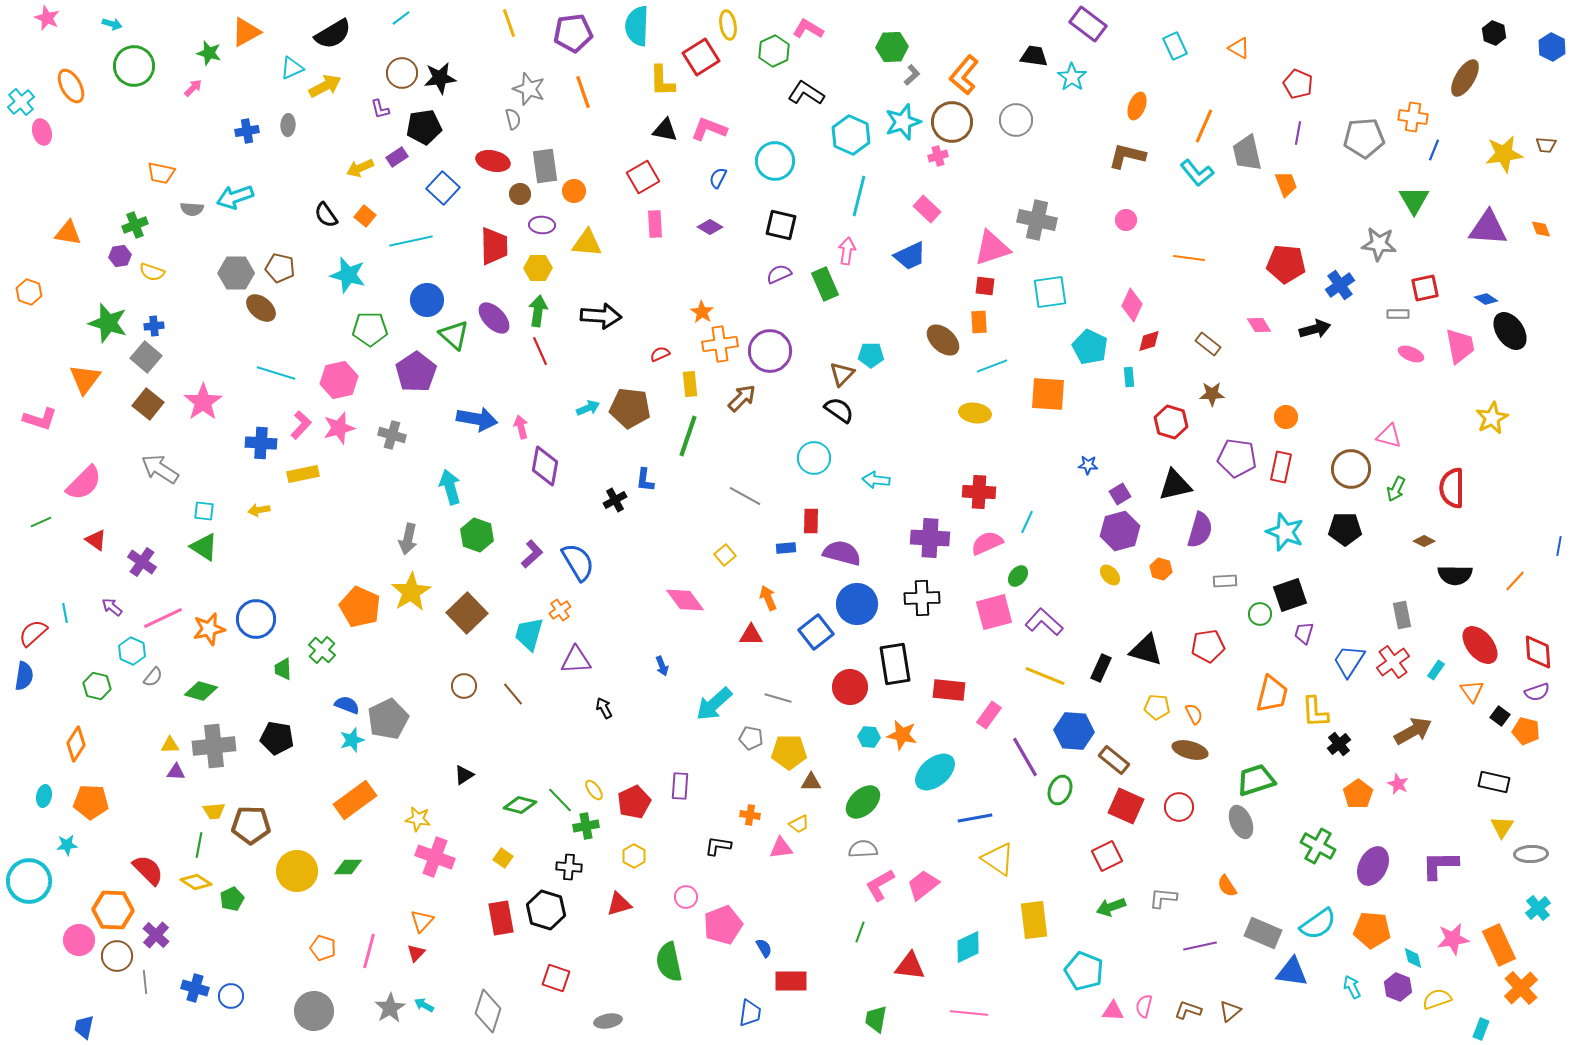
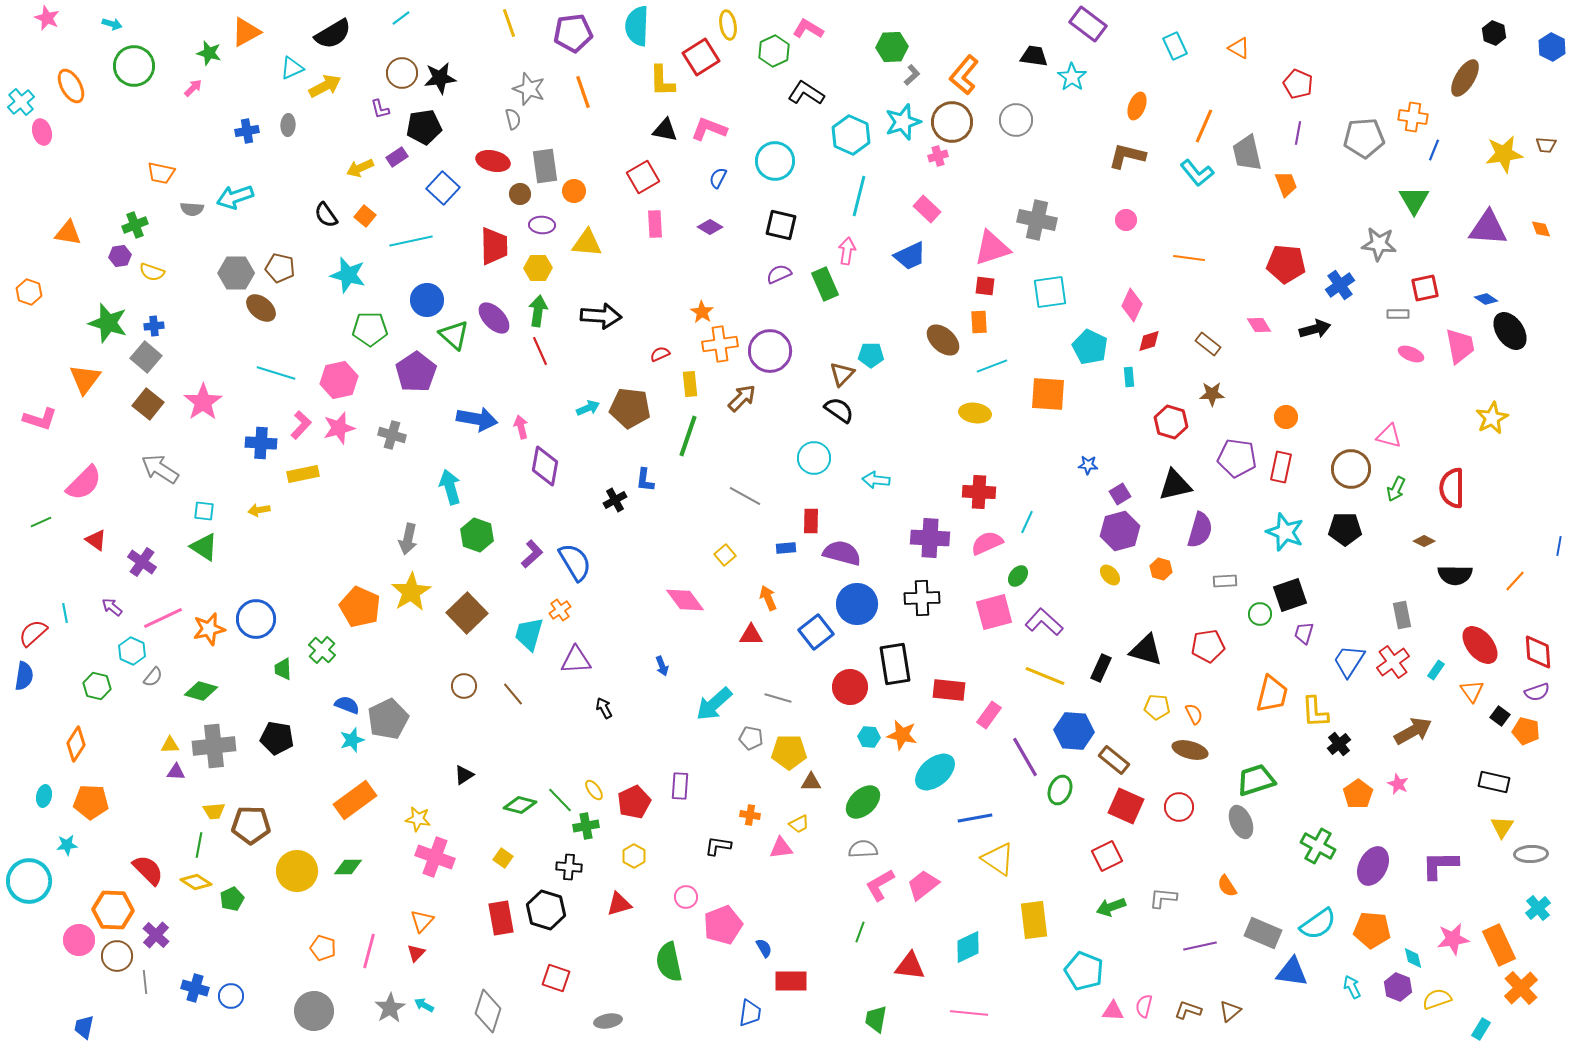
blue semicircle at (578, 562): moved 3 px left
cyan rectangle at (1481, 1029): rotated 10 degrees clockwise
